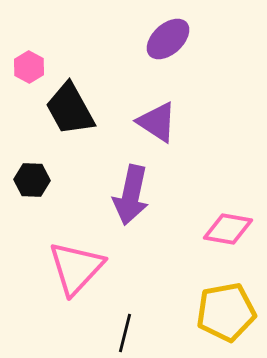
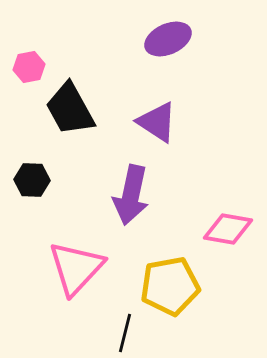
purple ellipse: rotated 18 degrees clockwise
pink hexagon: rotated 20 degrees clockwise
yellow pentagon: moved 56 px left, 26 px up
